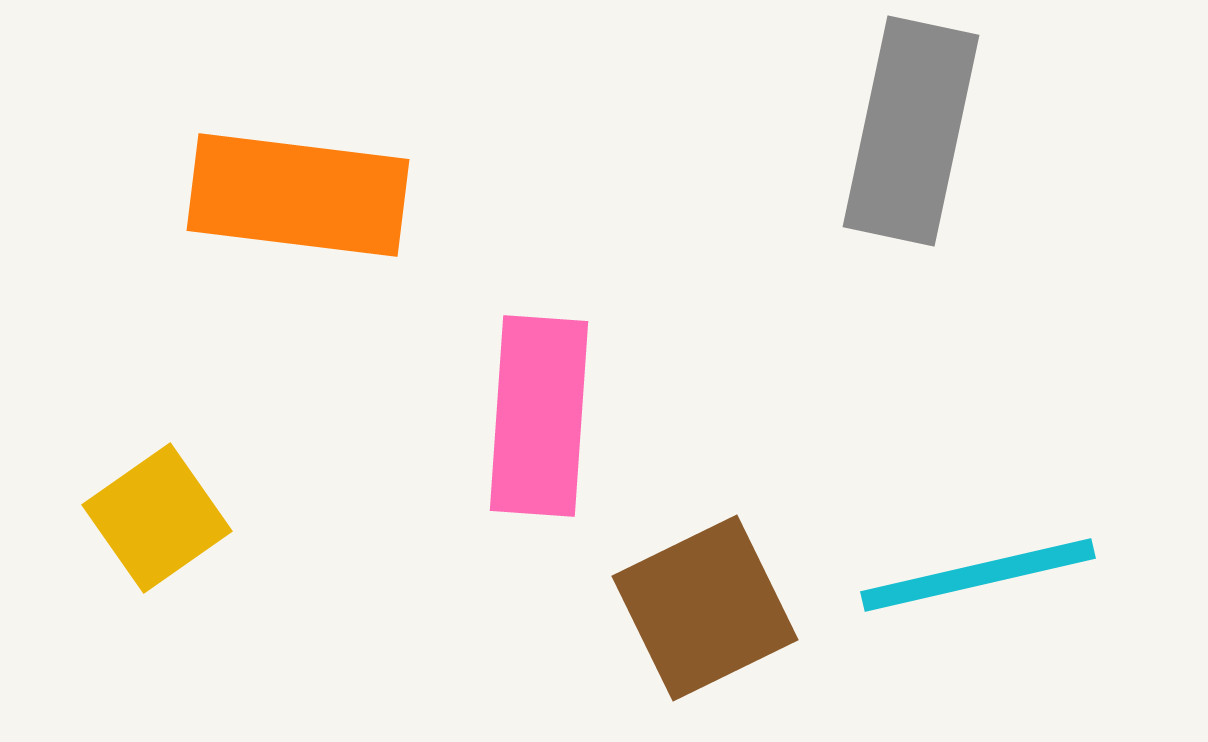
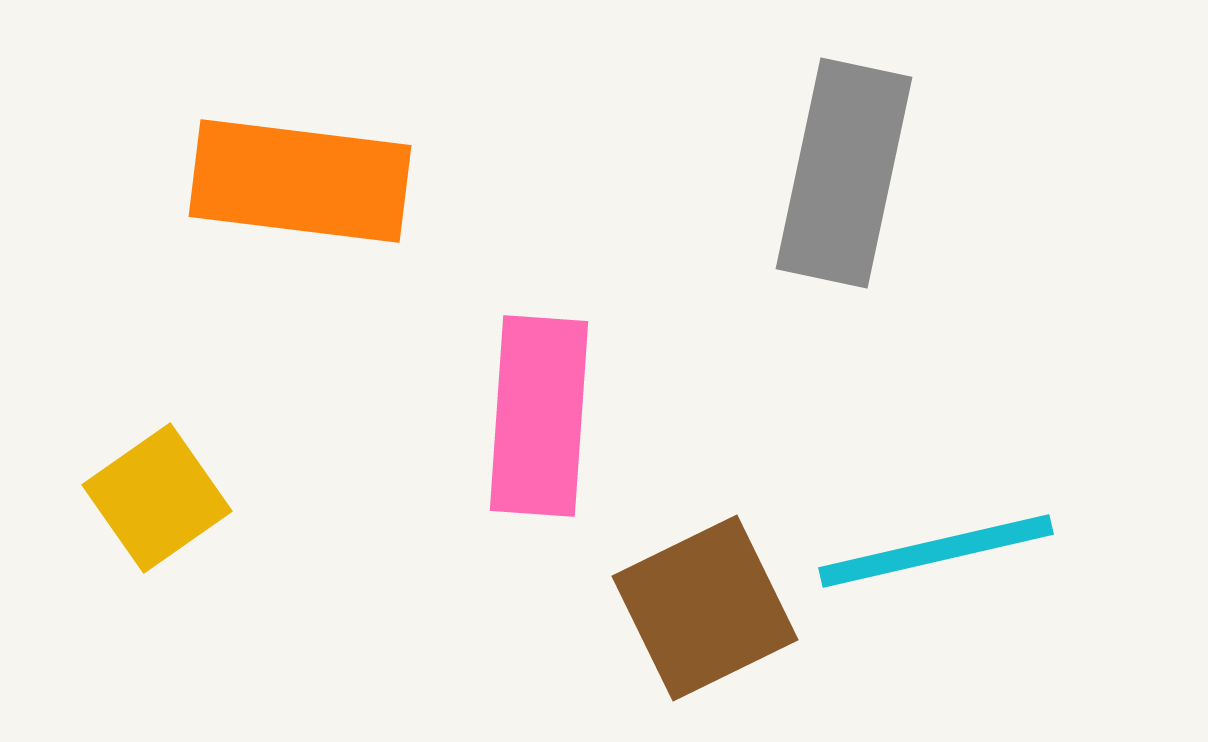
gray rectangle: moved 67 px left, 42 px down
orange rectangle: moved 2 px right, 14 px up
yellow square: moved 20 px up
cyan line: moved 42 px left, 24 px up
